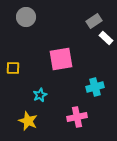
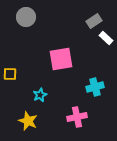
yellow square: moved 3 px left, 6 px down
